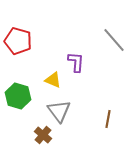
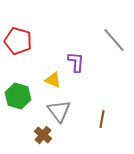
brown line: moved 6 px left
